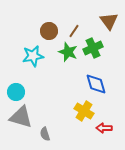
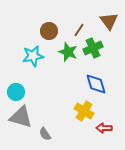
brown line: moved 5 px right, 1 px up
gray semicircle: rotated 16 degrees counterclockwise
